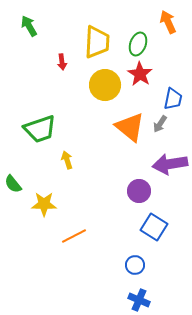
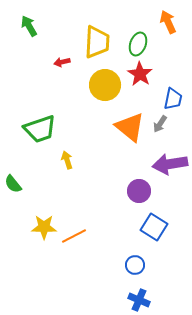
red arrow: rotated 84 degrees clockwise
yellow star: moved 23 px down
